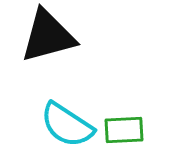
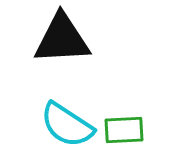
black triangle: moved 14 px right, 3 px down; rotated 12 degrees clockwise
